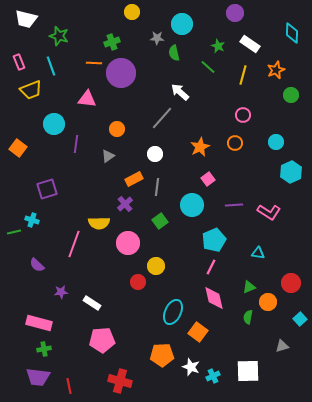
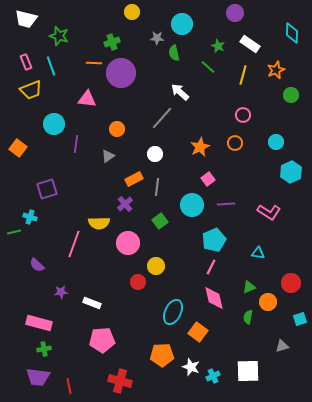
pink rectangle at (19, 62): moved 7 px right
purple line at (234, 205): moved 8 px left, 1 px up
cyan cross at (32, 220): moved 2 px left, 3 px up
white rectangle at (92, 303): rotated 12 degrees counterclockwise
cyan square at (300, 319): rotated 24 degrees clockwise
